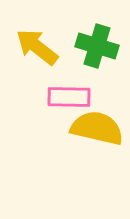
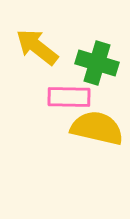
green cross: moved 17 px down
